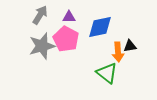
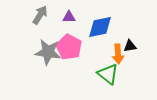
pink pentagon: moved 3 px right, 8 px down
gray star: moved 6 px right, 6 px down; rotated 24 degrees clockwise
orange arrow: moved 2 px down
green triangle: moved 1 px right, 1 px down
